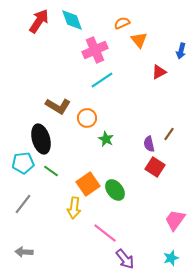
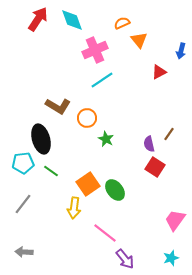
red arrow: moved 1 px left, 2 px up
